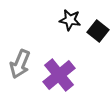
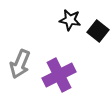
purple cross: rotated 12 degrees clockwise
